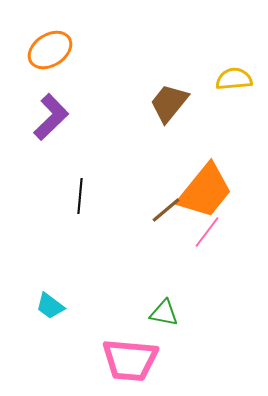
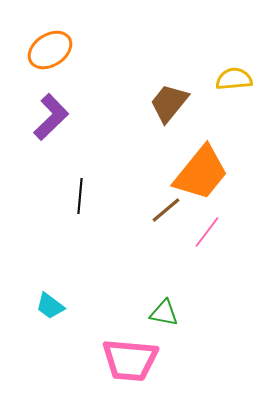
orange trapezoid: moved 4 px left, 18 px up
